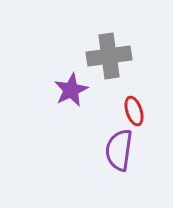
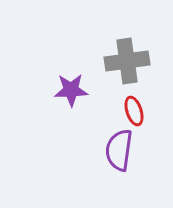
gray cross: moved 18 px right, 5 px down
purple star: rotated 24 degrees clockwise
